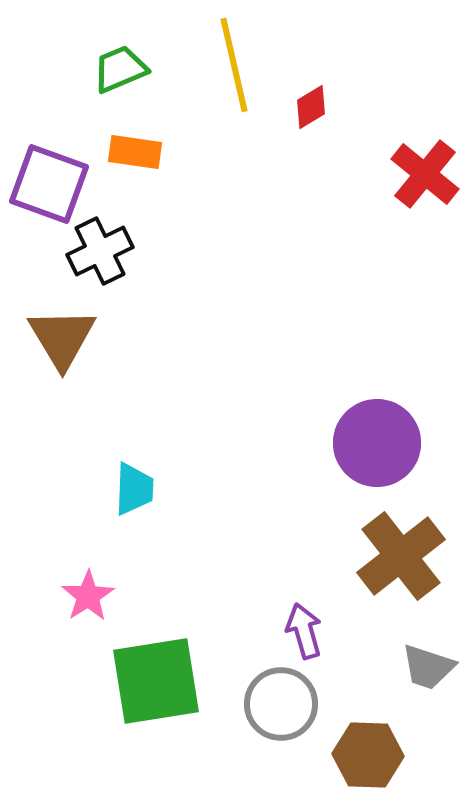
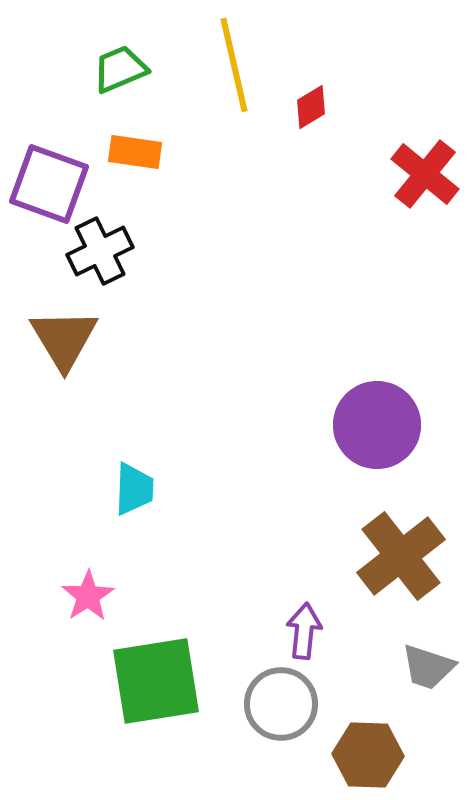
brown triangle: moved 2 px right, 1 px down
purple circle: moved 18 px up
purple arrow: rotated 22 degrees clockwise
